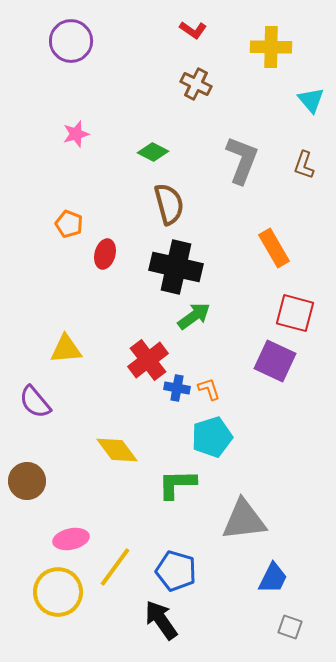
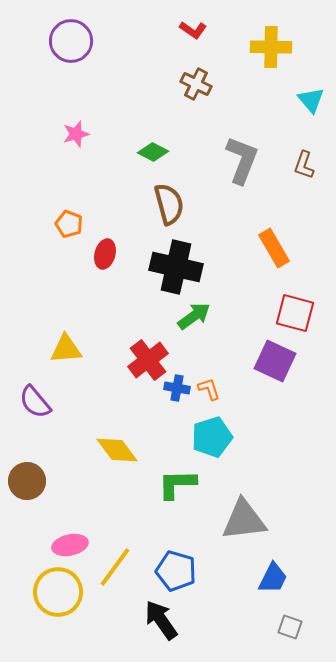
pink ellipse: moved 1 px left, 6 px down
